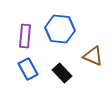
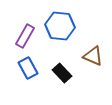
blue hexagon: moved 3 px up
purple rectangle: rotated 25 degrees clockwise
blue rectangle: moved 1 px up
